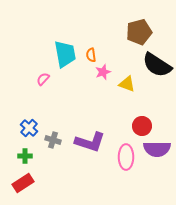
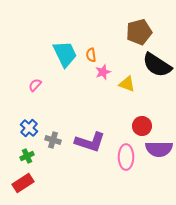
cyan trapezoid: rotated 16 degrees counterclockwise
pink semicircle: moved 8 px left, 6 px down
purple semicircle: moved 2 px right
green cross: moved 2 px right; rotated 24 degrees counterclockwise
